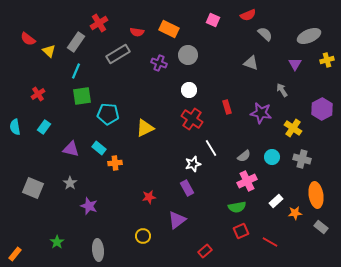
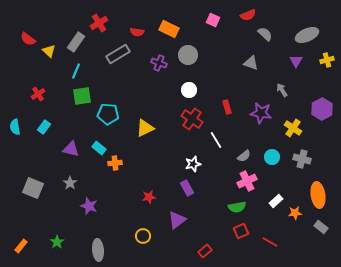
gray ellipse at (309, 36): moved 2 px left, 1 px up
purple triangle at (295, 64): moved 1 px right, 3 px up
white line at (211, 148): moved 5 px right, 8 px up
orange ellipse at (316, 195): moved 2 px right
orange rectangle at (15, 254): moved 6 px right, 8 px up
